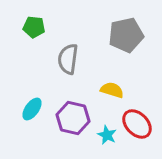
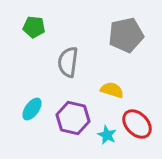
gray semicircle: moved 3 px down
